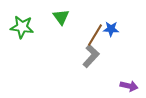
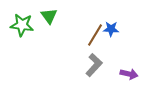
green triangle: moved 12 px left, 1 px up
green star: moved 2 px up
gray L-shape: moved 3 px right, 9 px down
purple arrow: moved 12 px up
